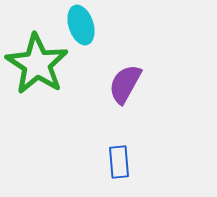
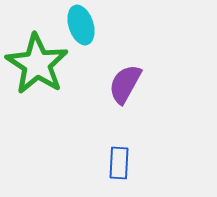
blue rectangle: moved 1 px down; rotated 8 degrees clockwise
